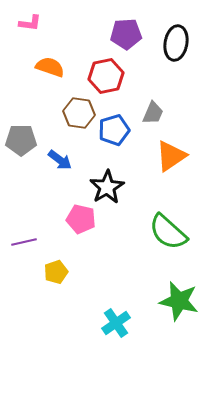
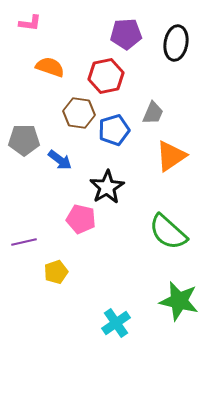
gray pentagon: moved 3 px right
